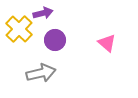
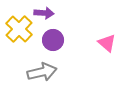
purple arrow: moved 1 px right; rotated 18 degrees clockwise
purple circle: moved 2 px left
gray arrow: moved 1 px right, 1 px up
